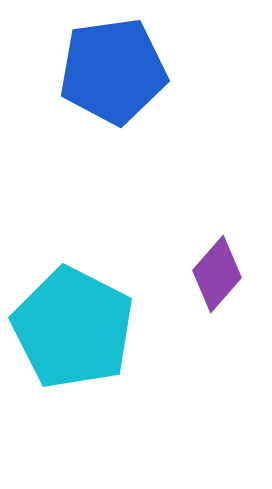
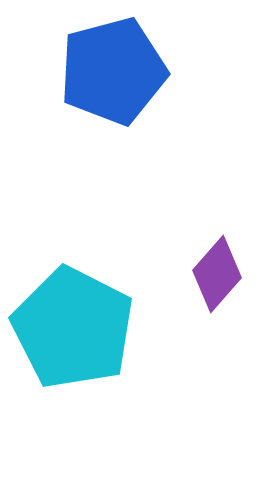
blue pentagon: rotated 7 degrees counterclockwise
